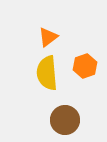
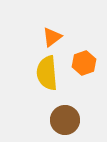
orange triangle: moved 4 px right
orange hexagon: moved 1 px left, 3 px up
